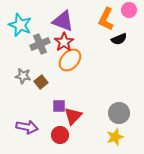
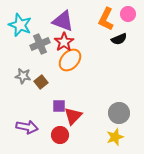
pink circle: moved 1 px left, 4 px down
